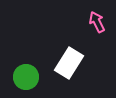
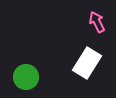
white rectangle: moved 18 px right
